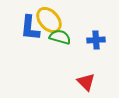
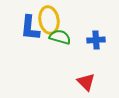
yellow ellipse: rotated 32 degrees clockwise
